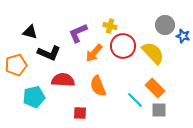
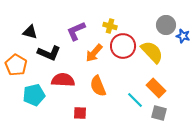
gray circle: moved 1 px right
purple L-shape: moved 2 px left, 2 px up
yellow semicircle: moved 1 px left, 1 px up
orange pentagon: rotated 25 degrees counterclockwise
orange rectangle: moved 1 px right
cyan pentagon: moved 2 px up
gray square: moved 3 px down; rotated 14 degrees clockwise
